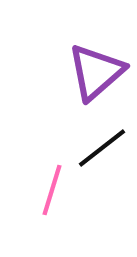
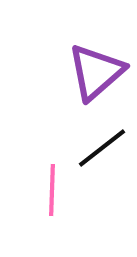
pink line: rotated 15 degrees counterclockwise
